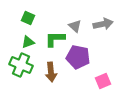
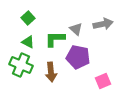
green square: rotated 24 degrees clockwise
gray triangle: moved 1 px right, 3 px down
green triangle: rotated 48 degrees clockwise
